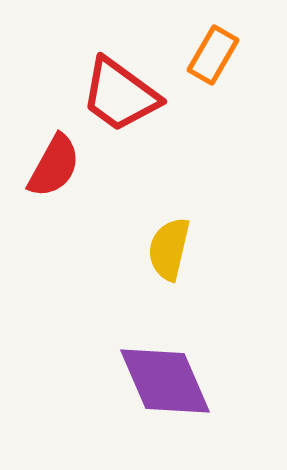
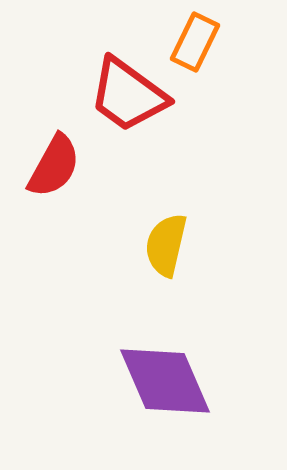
orange rectangle: moved 18 px left, 13 px up; rotated 4 degrees counterclockwise
red trapezoid: moved 8 px right
yellow semicircle: moved 3 px left, 4 px up
